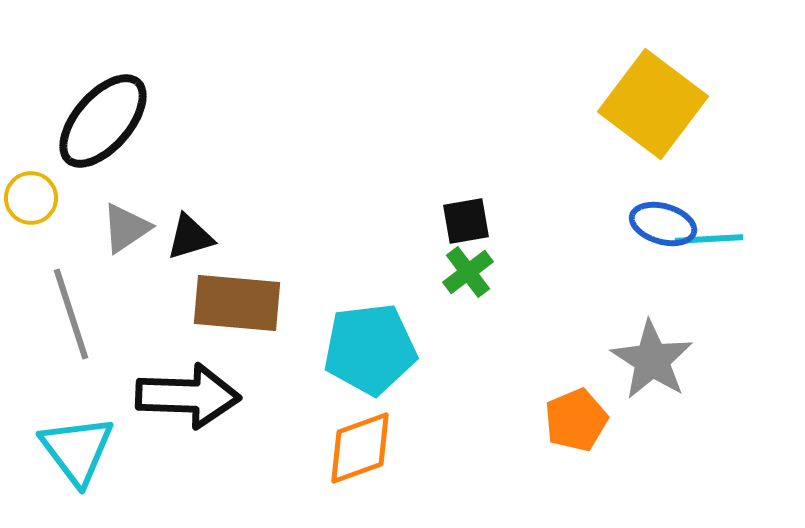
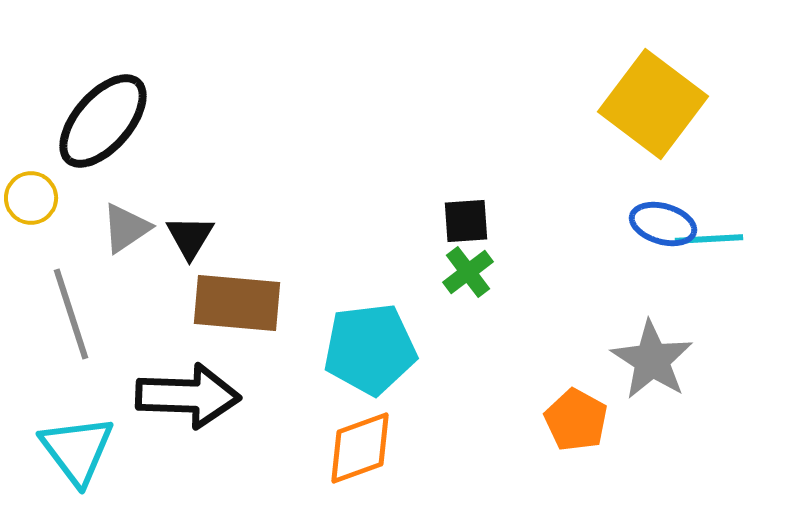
black square: rotated 6 degrees clockwise
black triangle: rotated 42 degrees counterclockwise
orange pentagon: rotated 20 degrees counterclockwise
